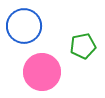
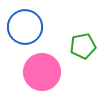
blue circle: moved 1 px right, 1 px down
